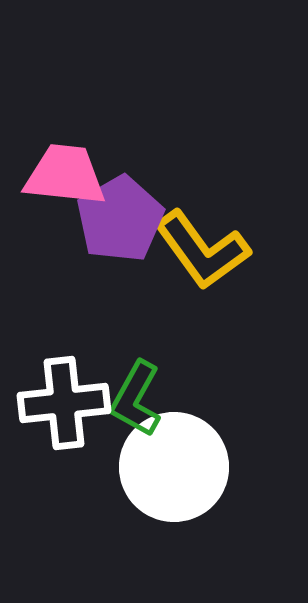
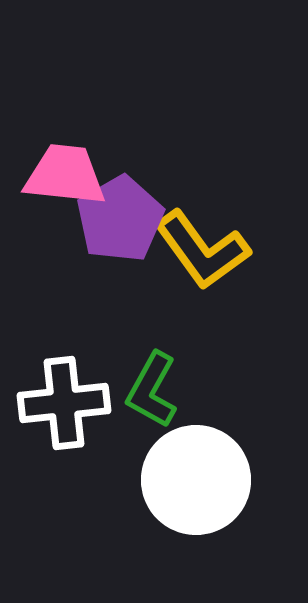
green L-shape: moved 16 px right, 9 px up
white circle: moved 22 px right, 13 px down
